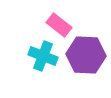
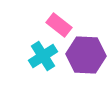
cyan cross: rotated 36 degrees clockwise
